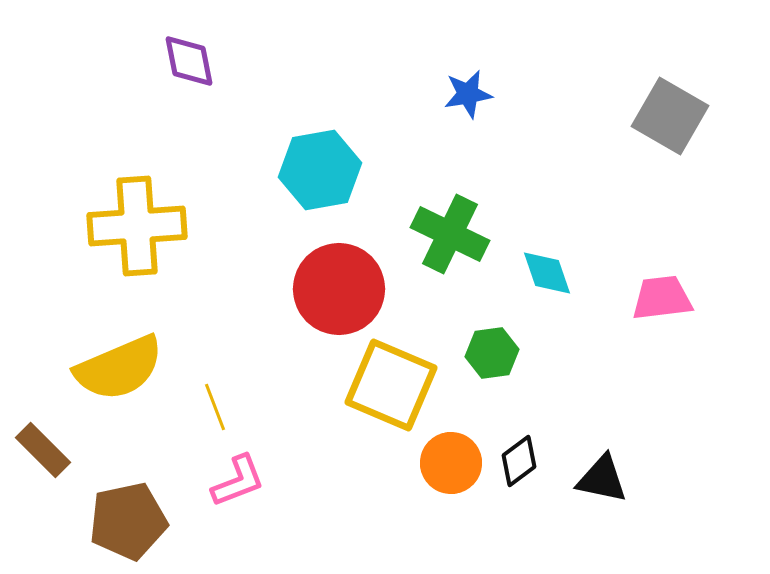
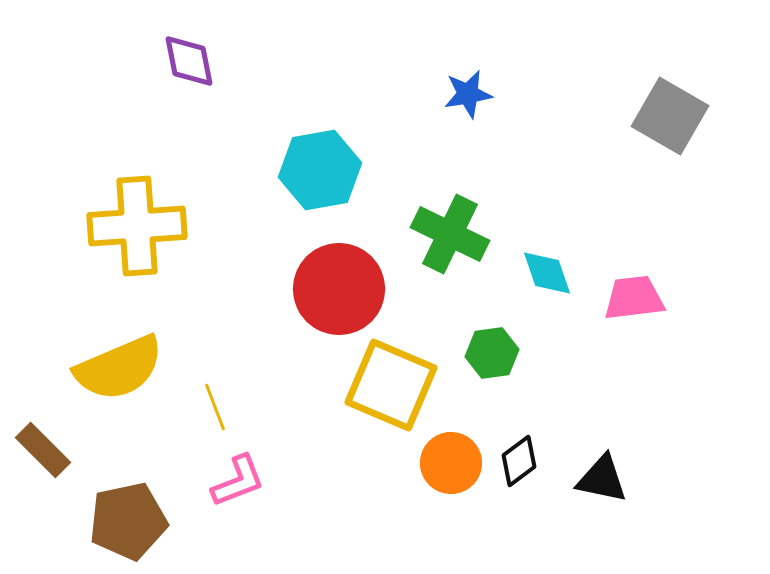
pink trapezoid: moved 28 px left
